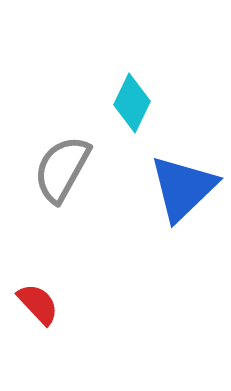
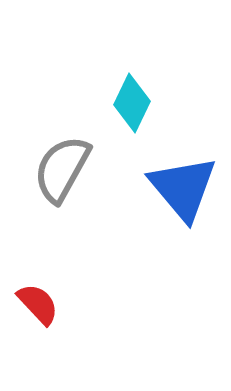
blue triangle: rotated 26 degrees counterclockwise
